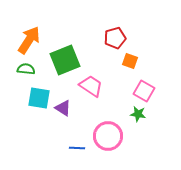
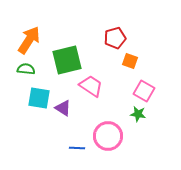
green square: moved 2 px right; rotated 8 degrees clockwise
